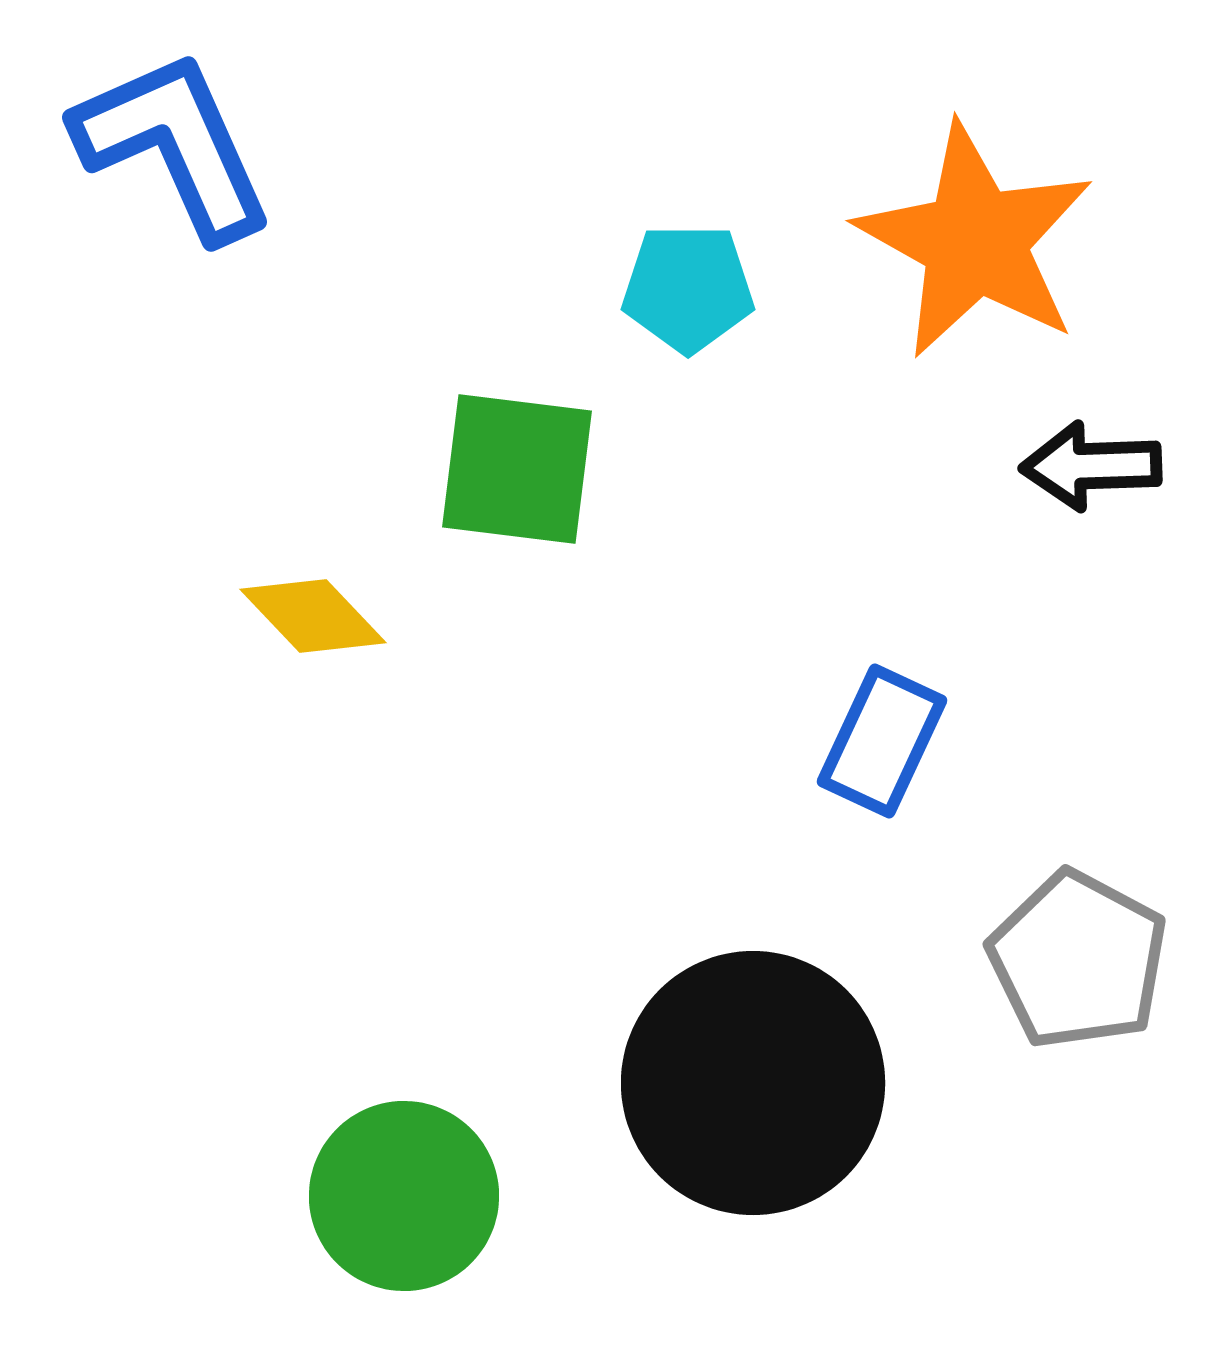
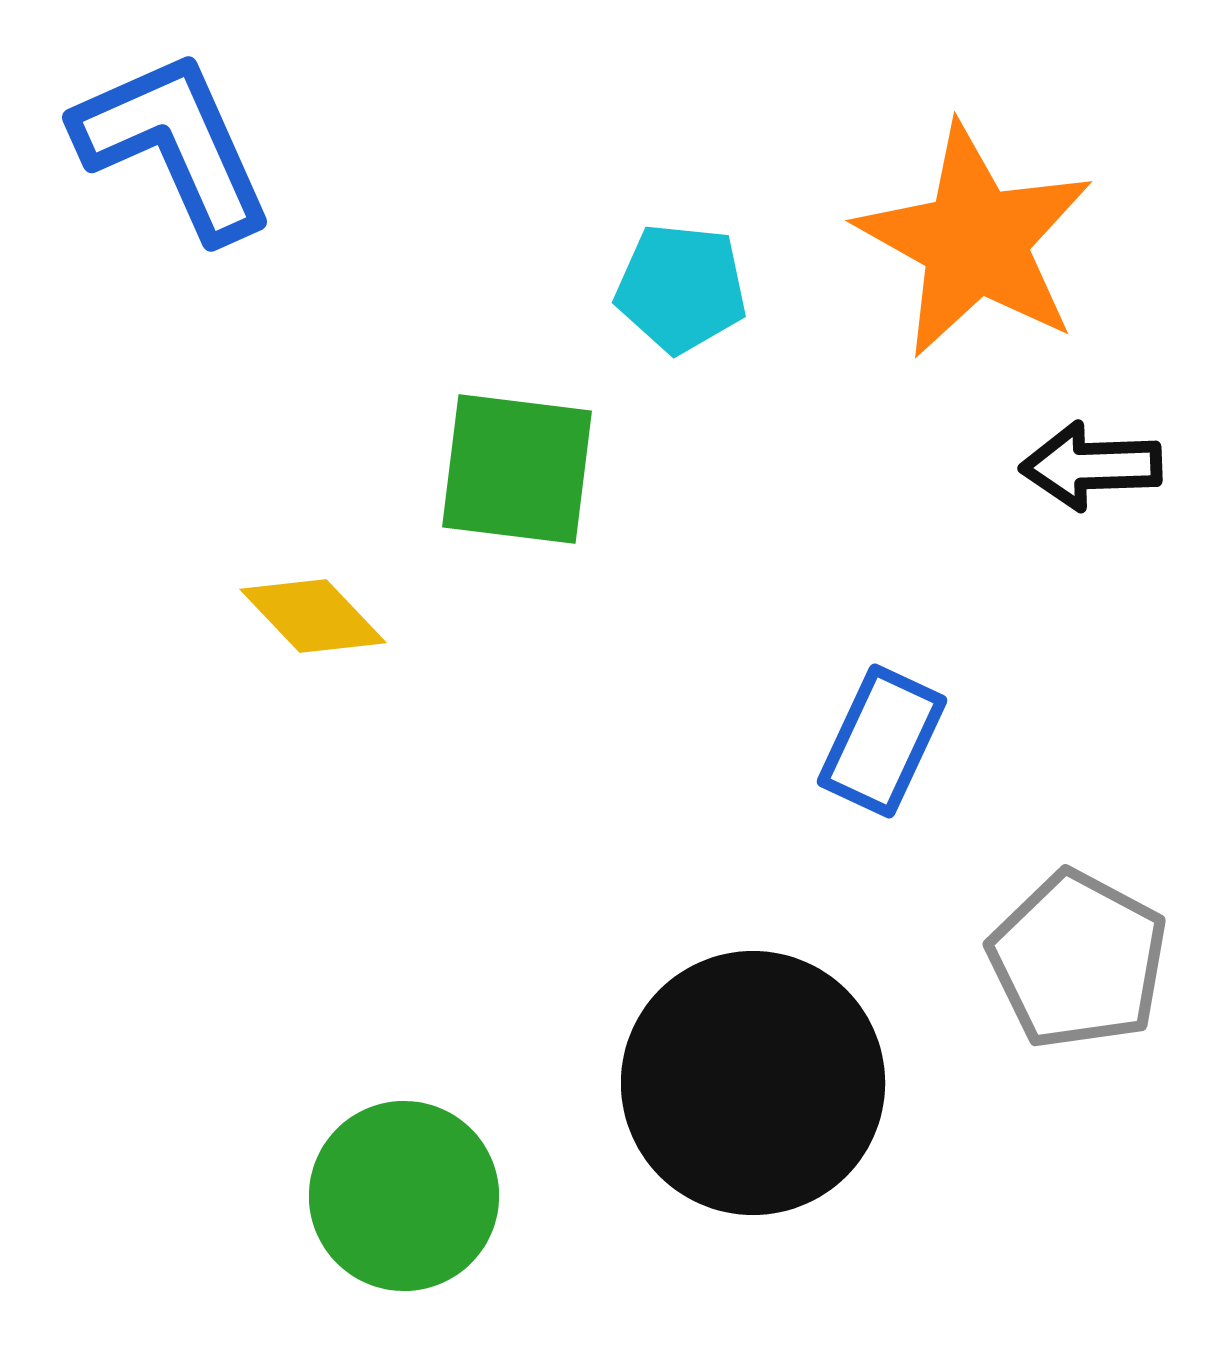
cyan pentagon: moved 7 px left; rotated 6 degrees clockwise
